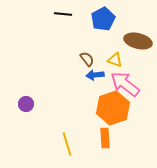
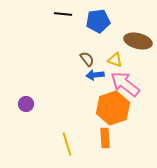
blue pentagon: moved 5 px left, 2 px down; rotated 20 degrees clockwise
